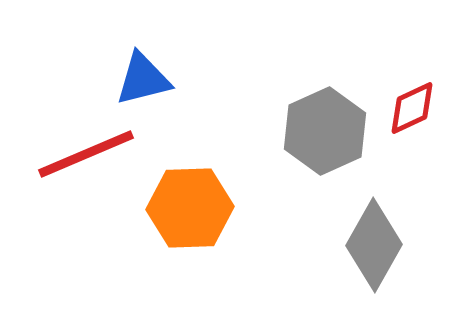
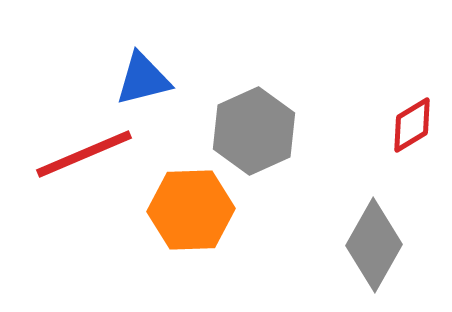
red diamond: moved 17 px down; rotated 6 degrees counterclockwise
gray hexagon: moved 71 px left
red line: moved 2 px left
orange hexagon: moved 1 px right, 2 px down
